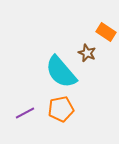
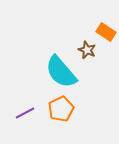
brown star: moved 3 px up
orange pentagon: rotated 15 degrees counterclockwise
